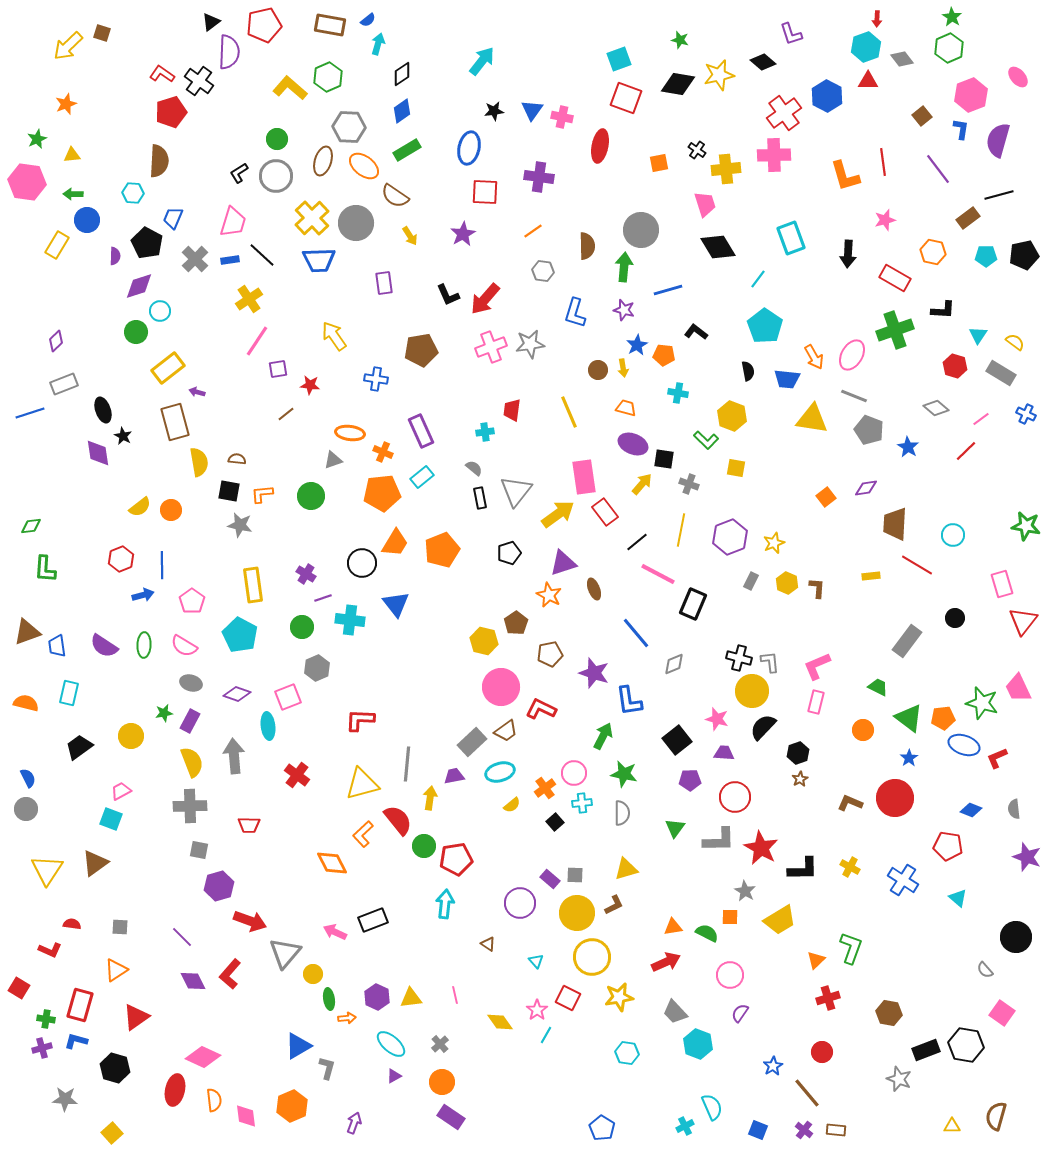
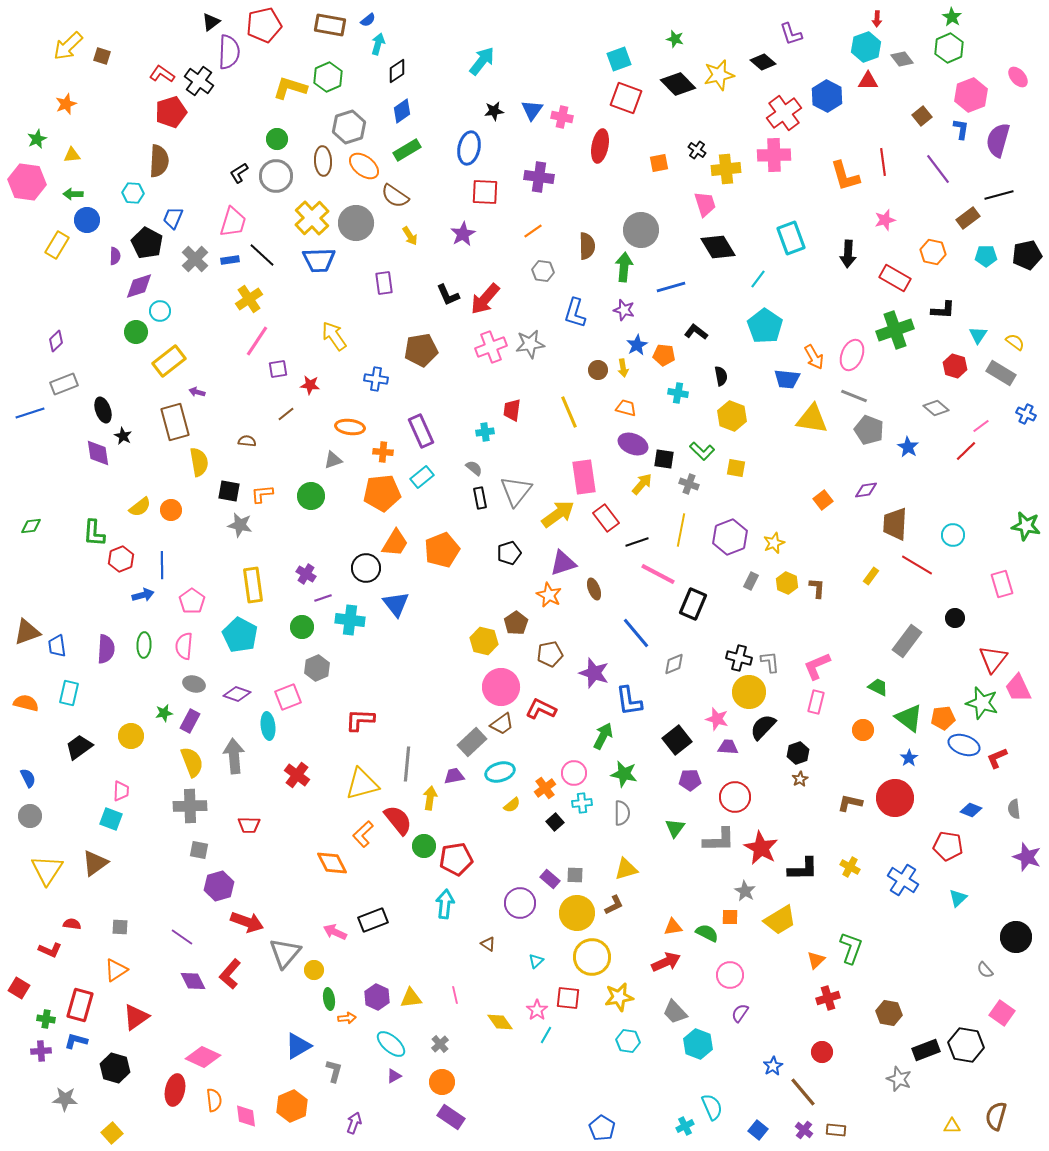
brown square at (102, 33): moved 23 px down
green star at (680, 40): moved 5 px left, 1 px up
black diamond at (402, 74): moved 5 px left, 3 px up
black diamond at (678, 84): rotated 36 degrees clockwise
yellow L-shape at (290, 88): rotated 24 degrees counterclockwise
gray hexagon at (349, 127): rotated 20 degrees counterclockwise
brown ellipse at (323, 161): rotated 20 degrees counterclockwise
black pentagon at (1024, 255): moved 3 px right
blue line at (668, 290): moved 3 px right, 3 px up
pink ellipse at (852, 355): rotated 8 degrees counterclockwise
yellow rectangle at (168, 368): moved 1 px right, 7 px up
black semicircle at (748, 371): moved 27 px left, 5 px down
pink line at (981, 419): moved 7 px down
orange ellipse at (350, 433): moved 6 px up
green L-shape at (706, 440): moved 4 px left, 11 px down
orange cross at (383, 452): rotated 18 degrees counterclockwise
brown semicircle at (237, 459): moved 10 px right, 18 px up
purple diamond at (866, 488): moved 2 px down
orange square at (826, 497): moved 3 px left, 3 px down
red rectangle at (605, 512): moved 1 px right, 6 px down
black line at (637, 542): rotated 20 degrees clockwise
black circle at (362, 563): moved 4 px right, 5 px down
green L-shape at (45, 569): moved 49 px right, 36 px up
yellow rectangle at (871, 576): rotated 48 degrees counterclockwise
red triangle at (1023, 621): moved 30 px left, 38 px down
purple semicircle at (104, 646): moved 2 px right, 3 px down; rotated 120 degrees counterclockwise
pink semicircle at (184, 646): rotated 64 degrees clockwise
gray ellipse at (191, 683): moved 3 px right, 1 px down
yellow circle at (752, 691): moved 3 px left, 1 px down
brown trapezoid at (506, 731): moved 4 px left, 7 px up
purple trapezoid at (724, 753): moved 4 px right, 6 px up
pink trapezoid at (121, 791): rotated 120 degrees clockwise
brown L-shape at (850, 803): rotated 10 degrees counterclockwise
gray circle at (26, 809): moved 4 px right, 7 px down
cyan triangle at (958, 898): rotated 36 degrees clockwise
red arrow at (250, 921): moved 3 px left, 1 px down
purple line at (182, 937): rotated 10 degrees counterclockwise
cyan triangle at (536, 961): rotated 28 degrees clockwise
yellow circle at (313, 974): moved 1 px right, 4 px up
red square at (568, 998): rotated 20 degrees counterclockwise
purple cross at (42, 1048): moved 1 px left, 3 px down; rotated 12 degrees clockwise
cyan hexagon at (627, 1053): moved 1 px right, 12 px up
gray L-shape at (327, 1068): moved 7 px right, 3 px down
brown line at (807, 1093): moved 4 px left, 1 px up
blue square at (758, 1130): rotated 18 degrees clockwise
